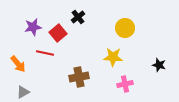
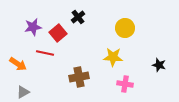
orange arrow: rotated 18 degrees counterclockwise
pink cross: rotated 21 degrees clockwise
